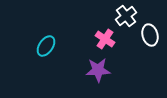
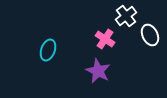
white ellipse: rotated 10 degrees counterclockwise
cyan ellipse: moved 2 px right, 4 px down; rotated 15 degrees counterclockwise
purple star: moved 1 px down; rotated 30 degrees clockwise
